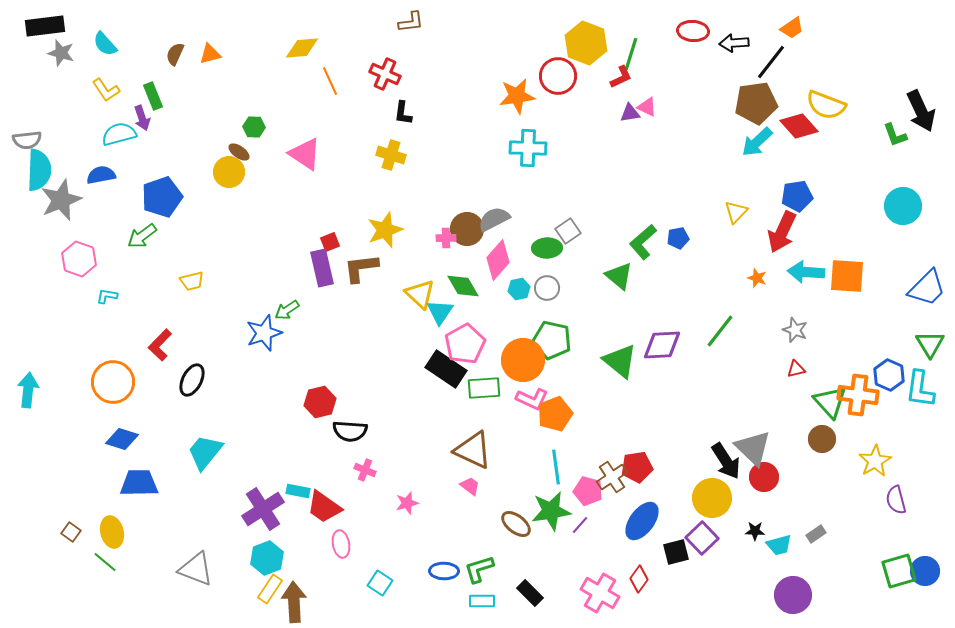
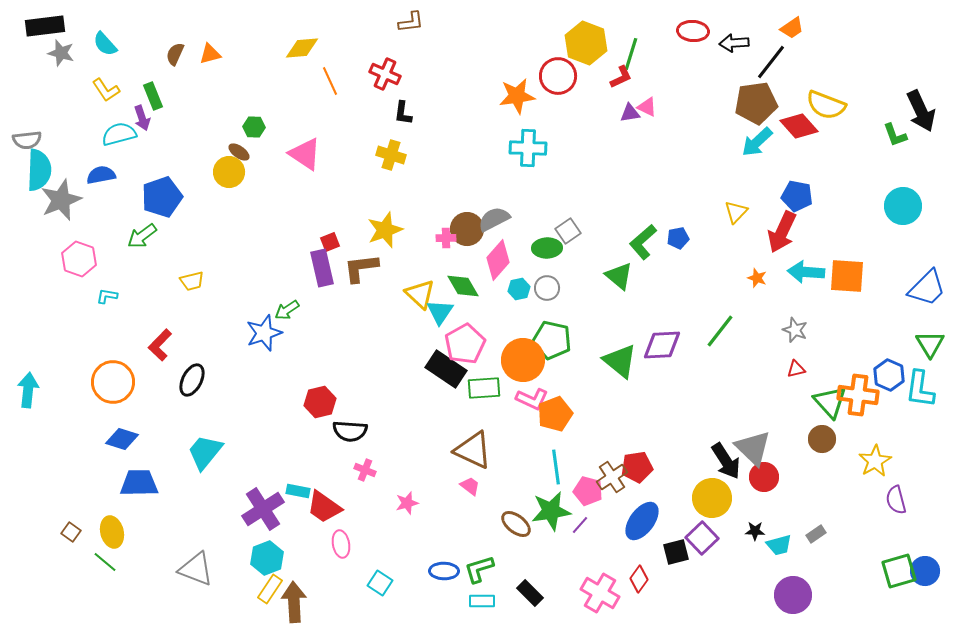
blue pentagon at (797, 196): rotated 20 degrees clockwise
